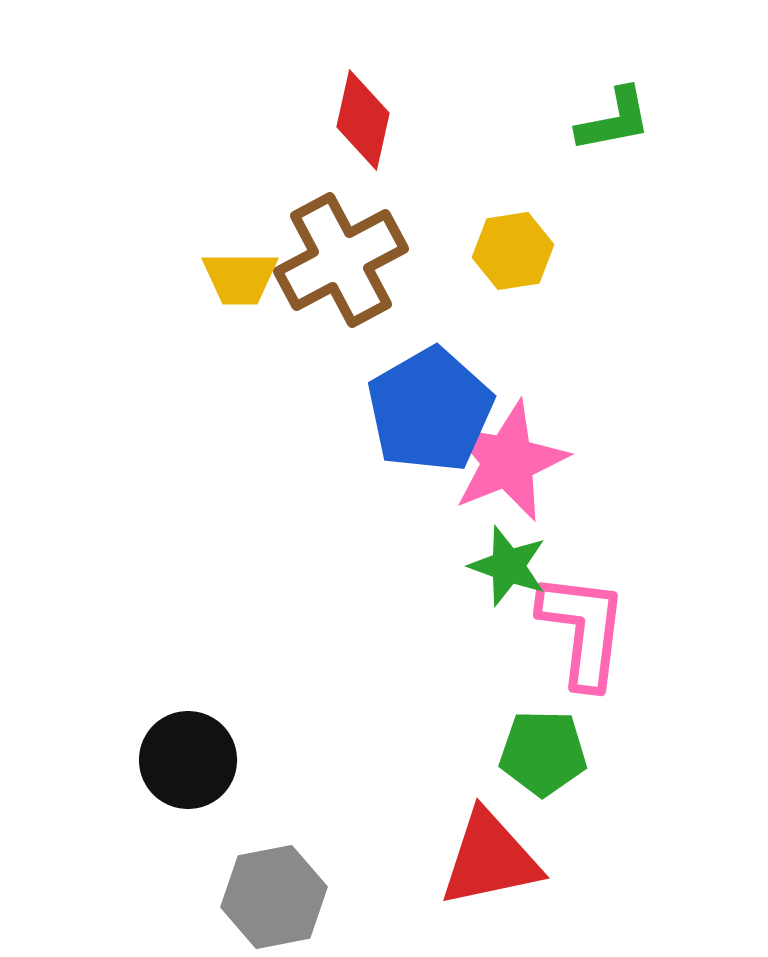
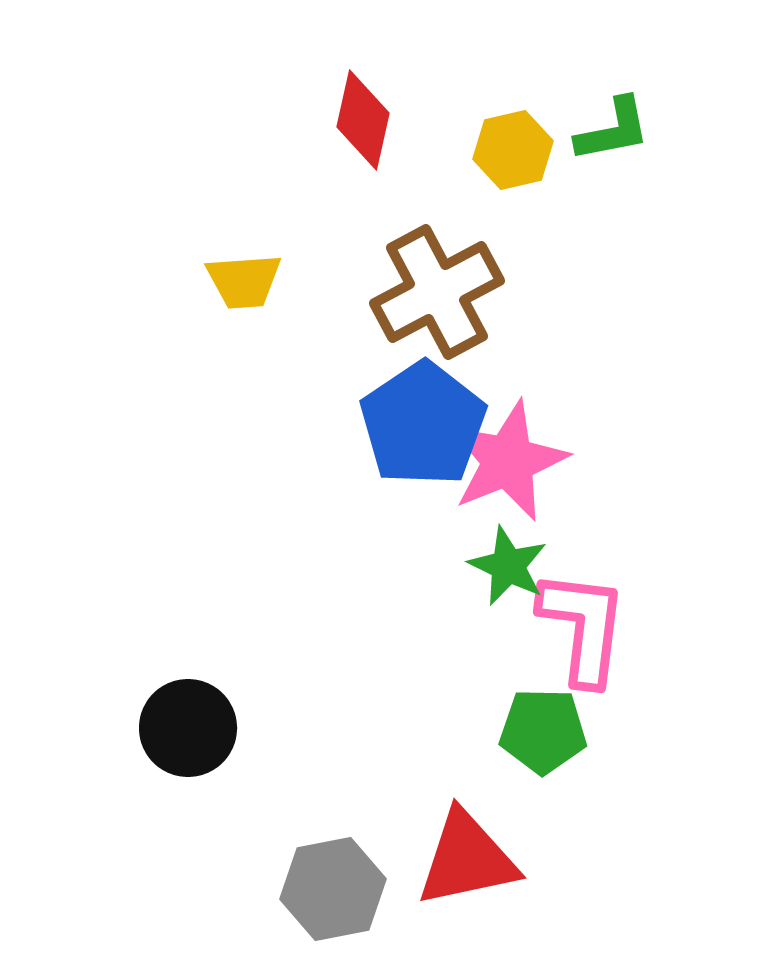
green L-shape: moved 1 px left, 10 px down
yellow hexagon: moved 101 px up; rotated 4 degrees counterclockwise
brown cross: moved 96 px right, 32 px down
yellow trapezoid: moved 4 px right, 3 px down; rotated 4 degrees counterclockwise
blue pentagon: moved 7 px left, 14 px down; rotated 4 degrees counterclockwise
green star: rotated 6 degrees clockwise
pink L-shape: moved 3 px up
green pentagon: moved 22 px up
black circle: moved 32 px up
red triangle: moved 23 px left
gray hexagon: moved 59 px right, 8 px up
